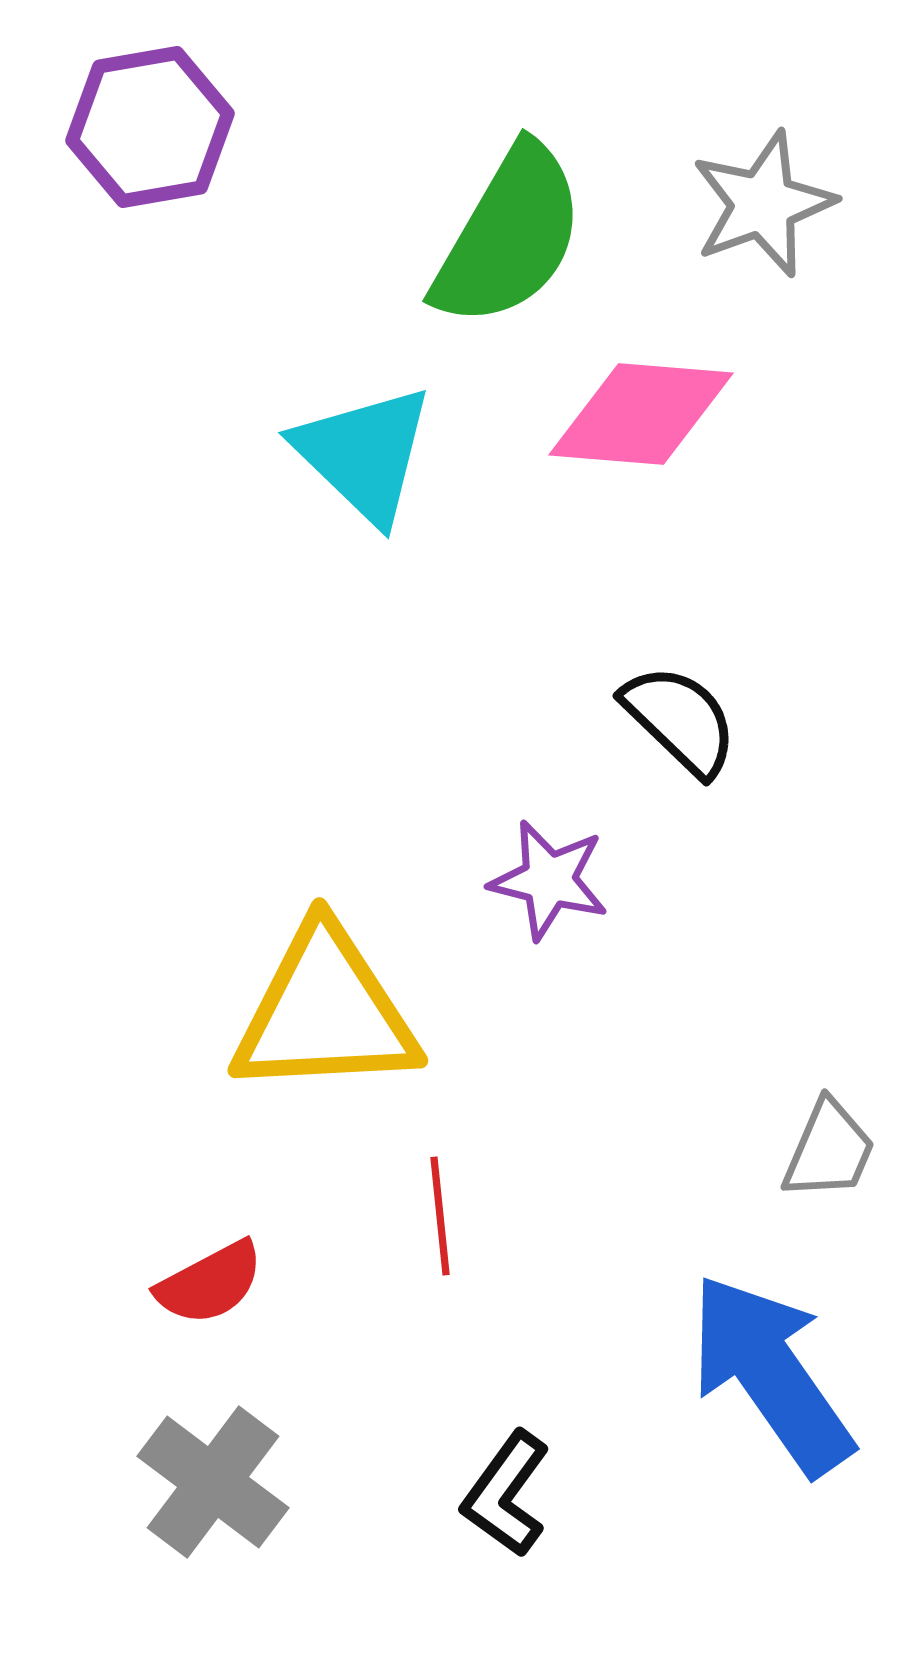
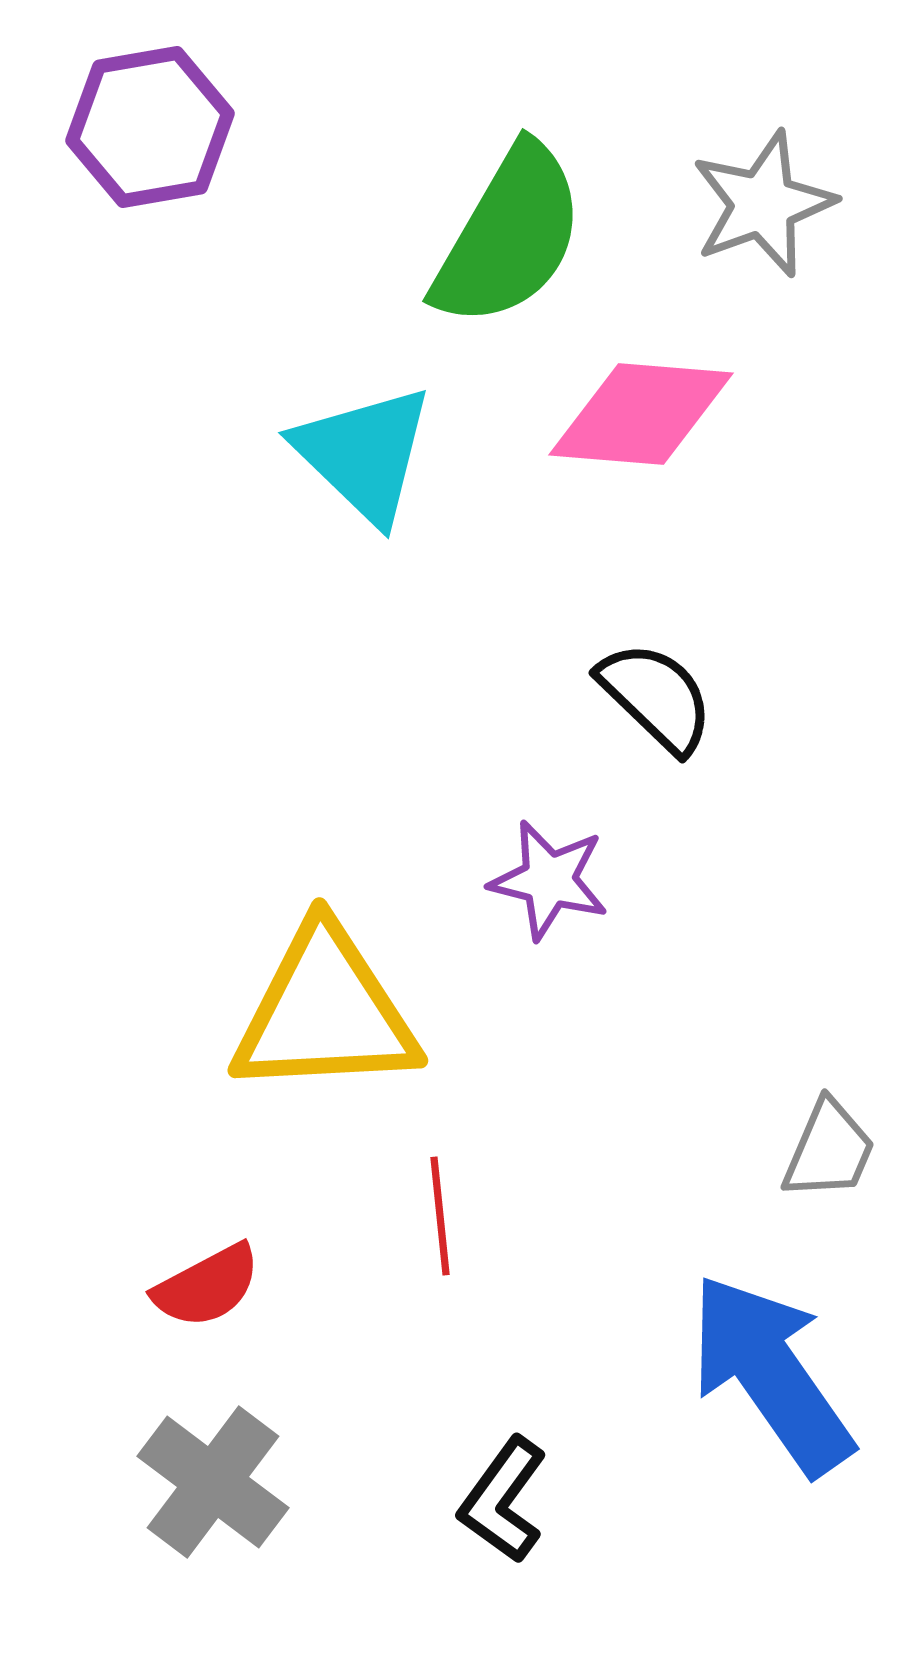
black semicircle: moved 24 px left, 23 px up
red semicircle: moved 3 px left, 3 px down
black L-shape: moved 3 px left, 6 px down
